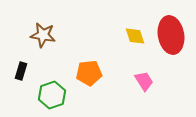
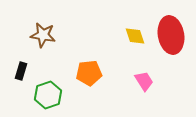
green hexagon: moved 4 px left
